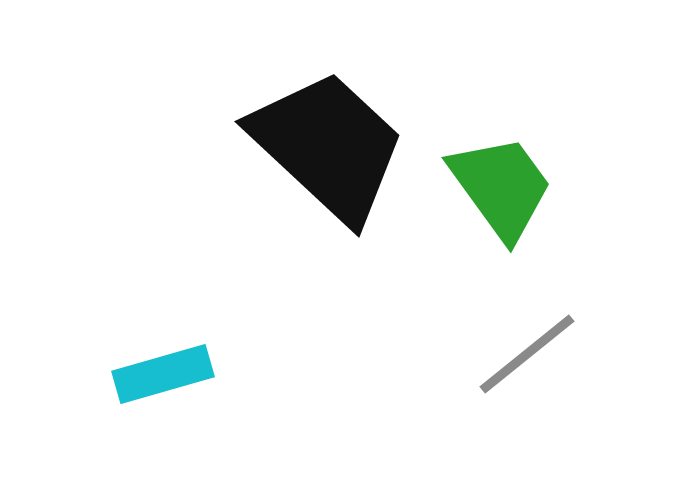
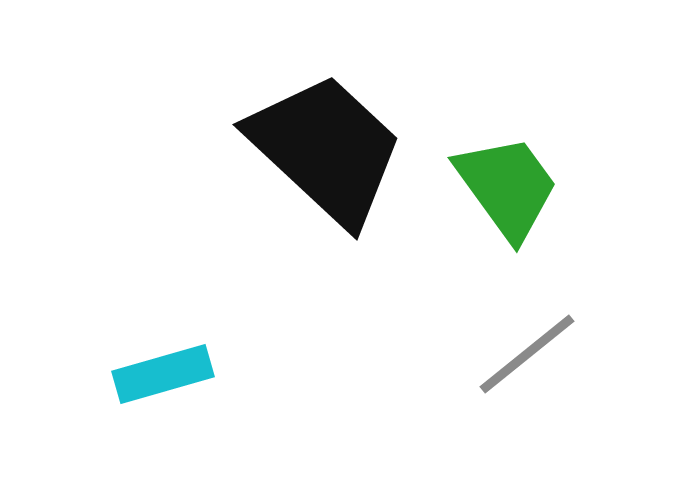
black trapezoid: moved 2 px left, 3 px down
green trapezoid: moved 6 px right
